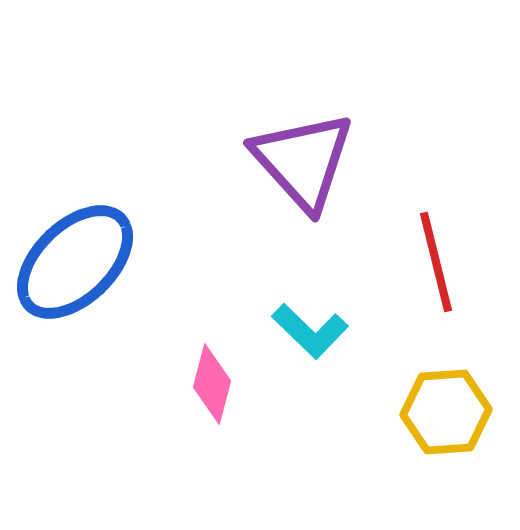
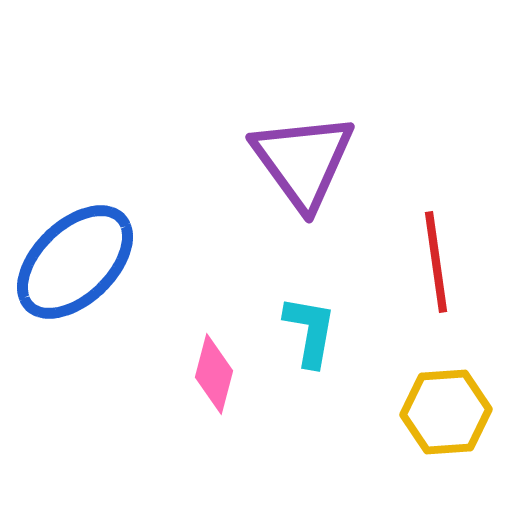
purple triangle: rotated 6 degrees clockwise
red line: rotated 6 degrees clockwise
cyan L-shape: rotated 124 degrees counterclockwise
pink diamond: moved 2 px right, 10 px up
